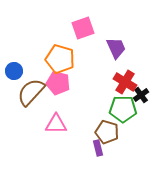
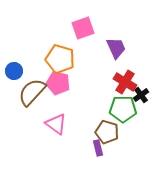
brown semicircle: moved 1 px right
pink triangle: rotated 35 degrees clockwise
